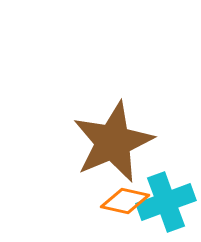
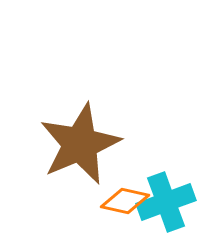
brown star: moved 33 px left, 2 px down
